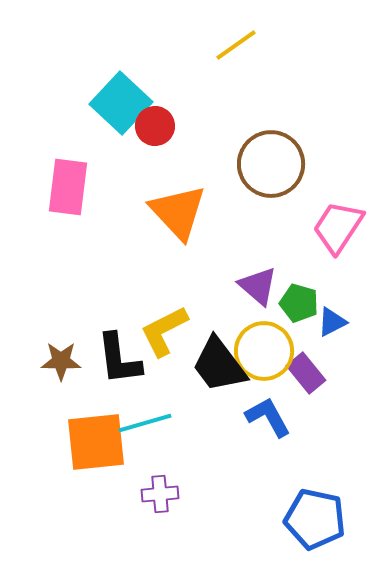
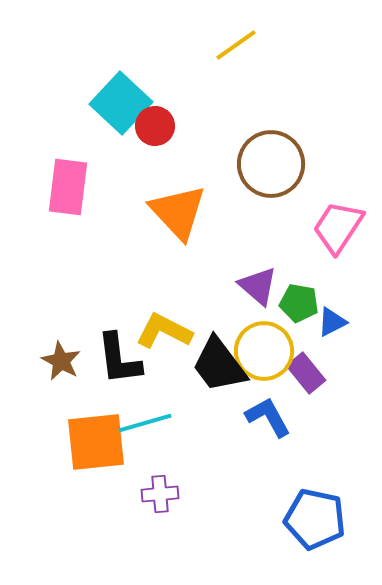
green pentagon: rotated 6 degrees counterclockwise
yellow L-shape: rotated 54 degrees clockwise
brown star: rotated 27 degrees clockwise
